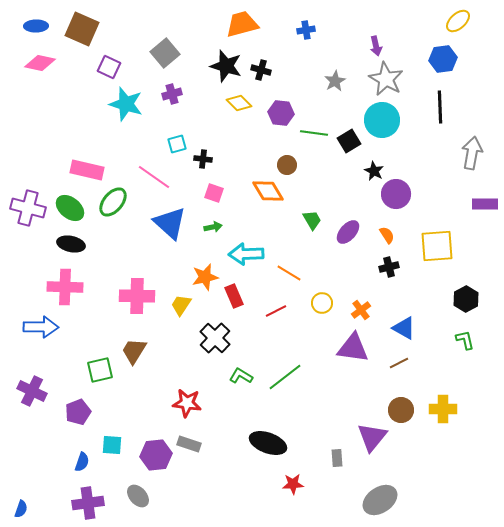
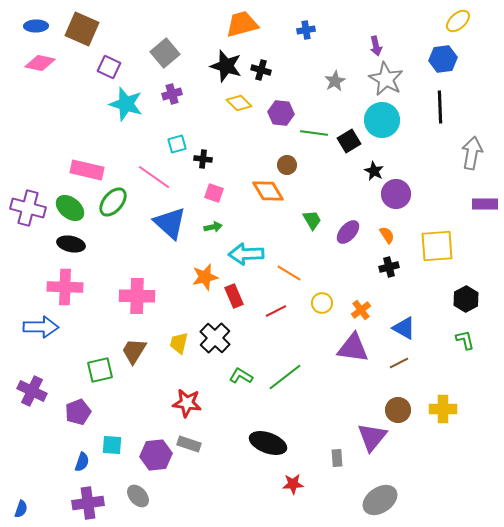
yellow trapezoid at (181, 305): moved 2 px left, 38 px down; rotated 20 degrees counterclockwise
brown circle at (401, 410): moved 3 px left
